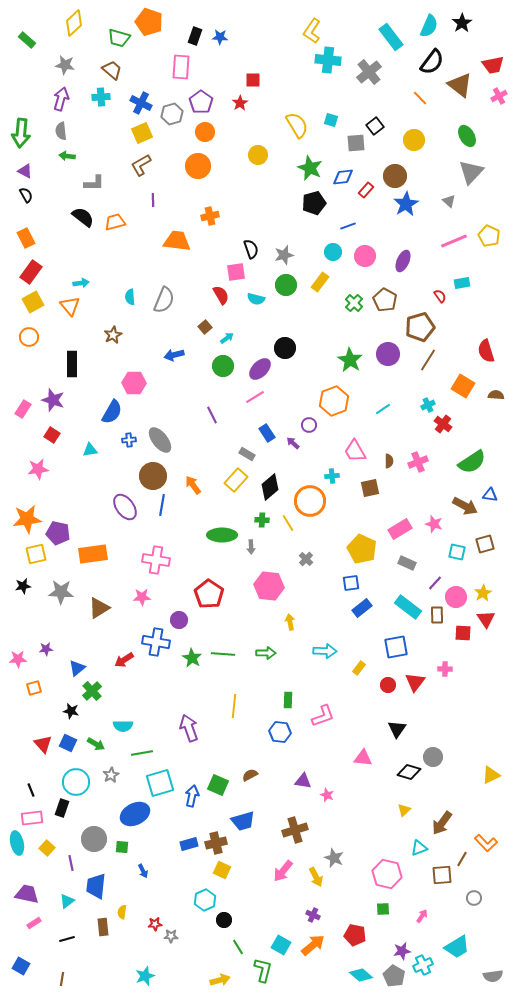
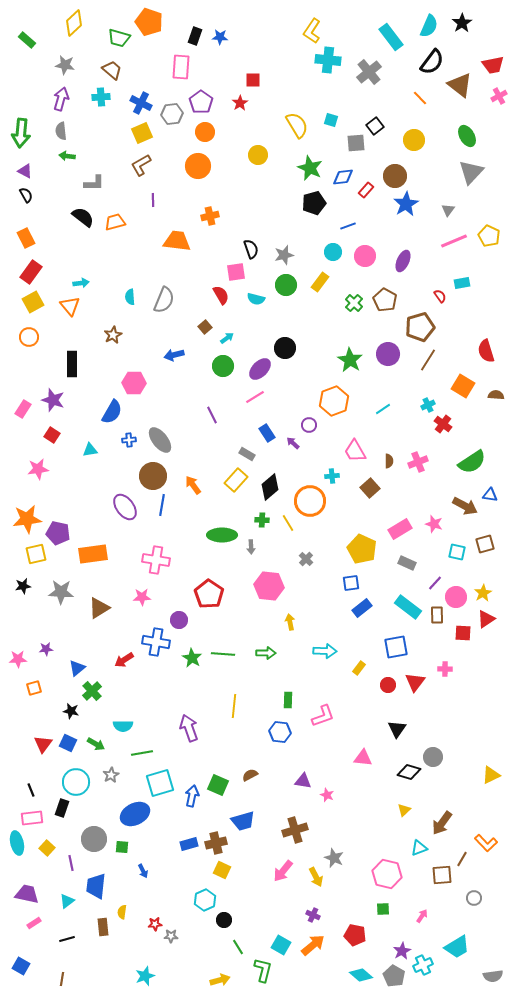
gray hexagon at (172, 114): rotated 10 degrees clockwise
gray triangle at (449, 201): moved 1 px left, 9 px down; rotated 24 degrees clockwise
brown square at (370, 488): rotated 30 degrees counterclockwise
red triangle at (486, 619): rotated 30 degrees clockwise
red triangle at (43, 744): rotated 18 degrees clockwise
purple star at (402, 951): rotated 18 degrees counterclockwise
